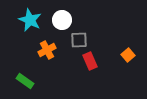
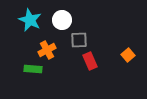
green rectangle: moved 8 px right, 12 px up; rotated 30 degrees counterclockwise
